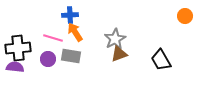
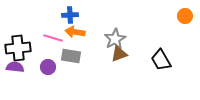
orange arrow: rotated 48 degrees counterclockwise
purple circle: moved 8 px down
